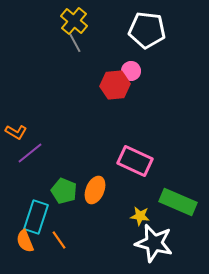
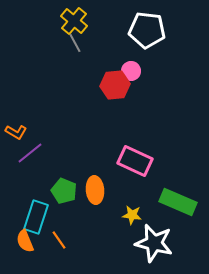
orange ellipse: rotated 28 degrees counterclockwise
yellow star: moved 8 px left, 1 px up
